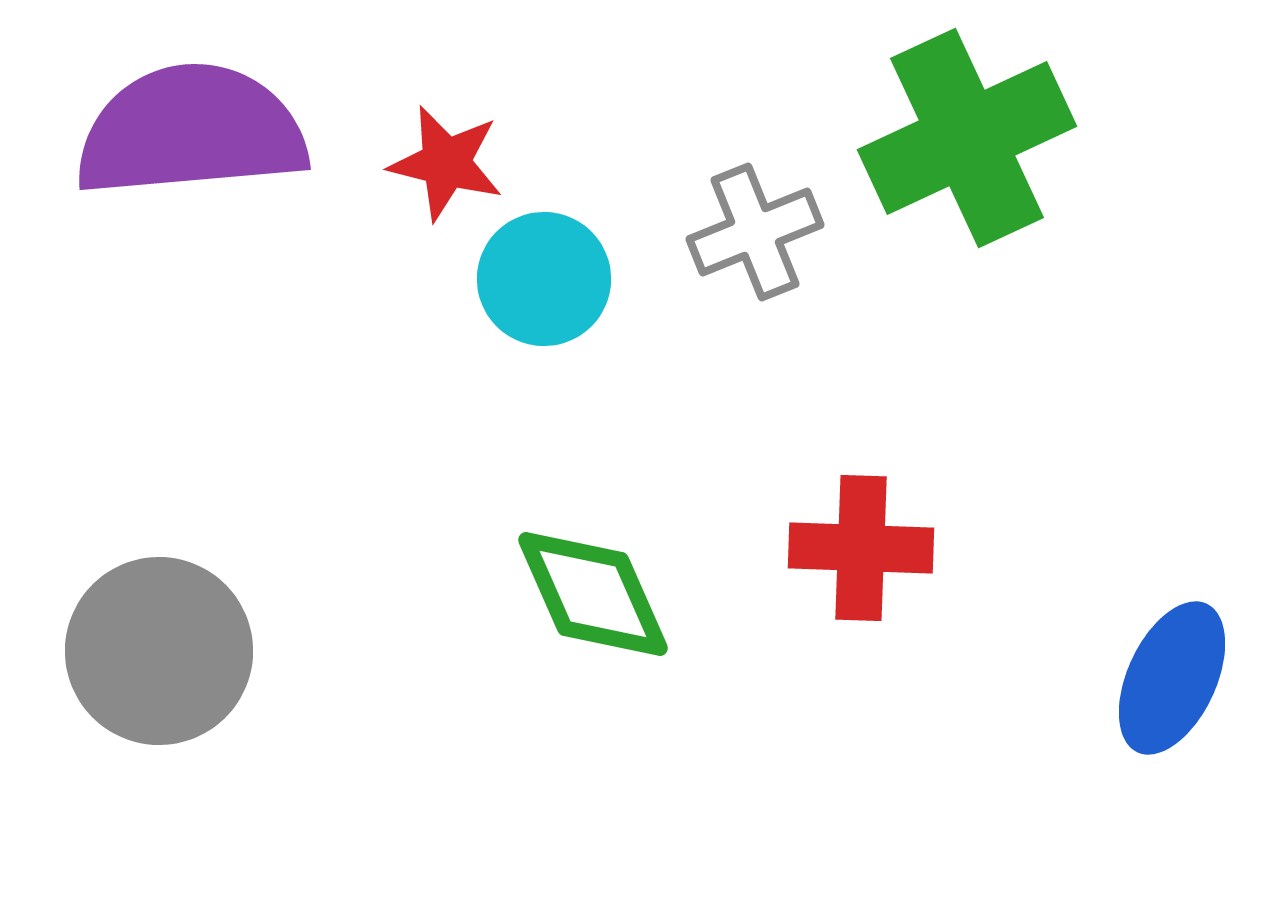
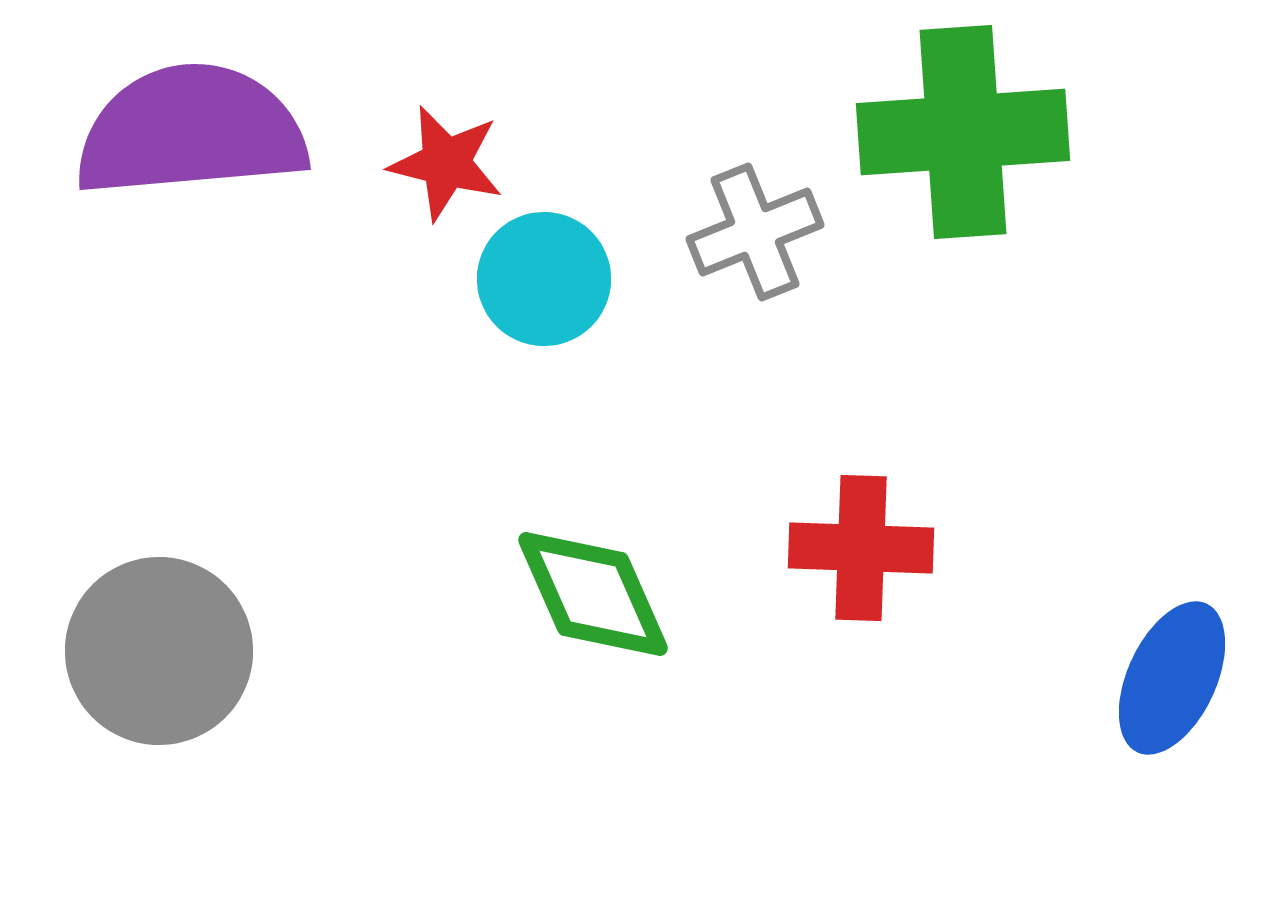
green cross: moved 4 px left, 6 px up; rotated 21 degrees clockwise
